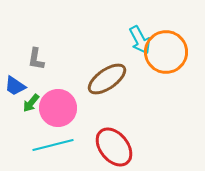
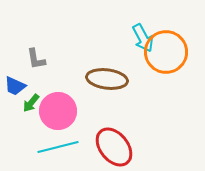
cyan arrow: moved 3 px right, 2 px up
gray L-shape: rotated 20 degrees counterclockwise
brown ellipse: rotated 42 degrees clockwise
blue trapezoid: rotated 10 degrees counterclockwise
pink circle: moved 3 px down
cyan line: moved 5 px right, 2 px down
